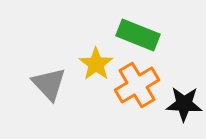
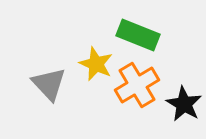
yellow star: rotated 12 degrees counterclockwise
black star: rotated 27 degrees clockwise
